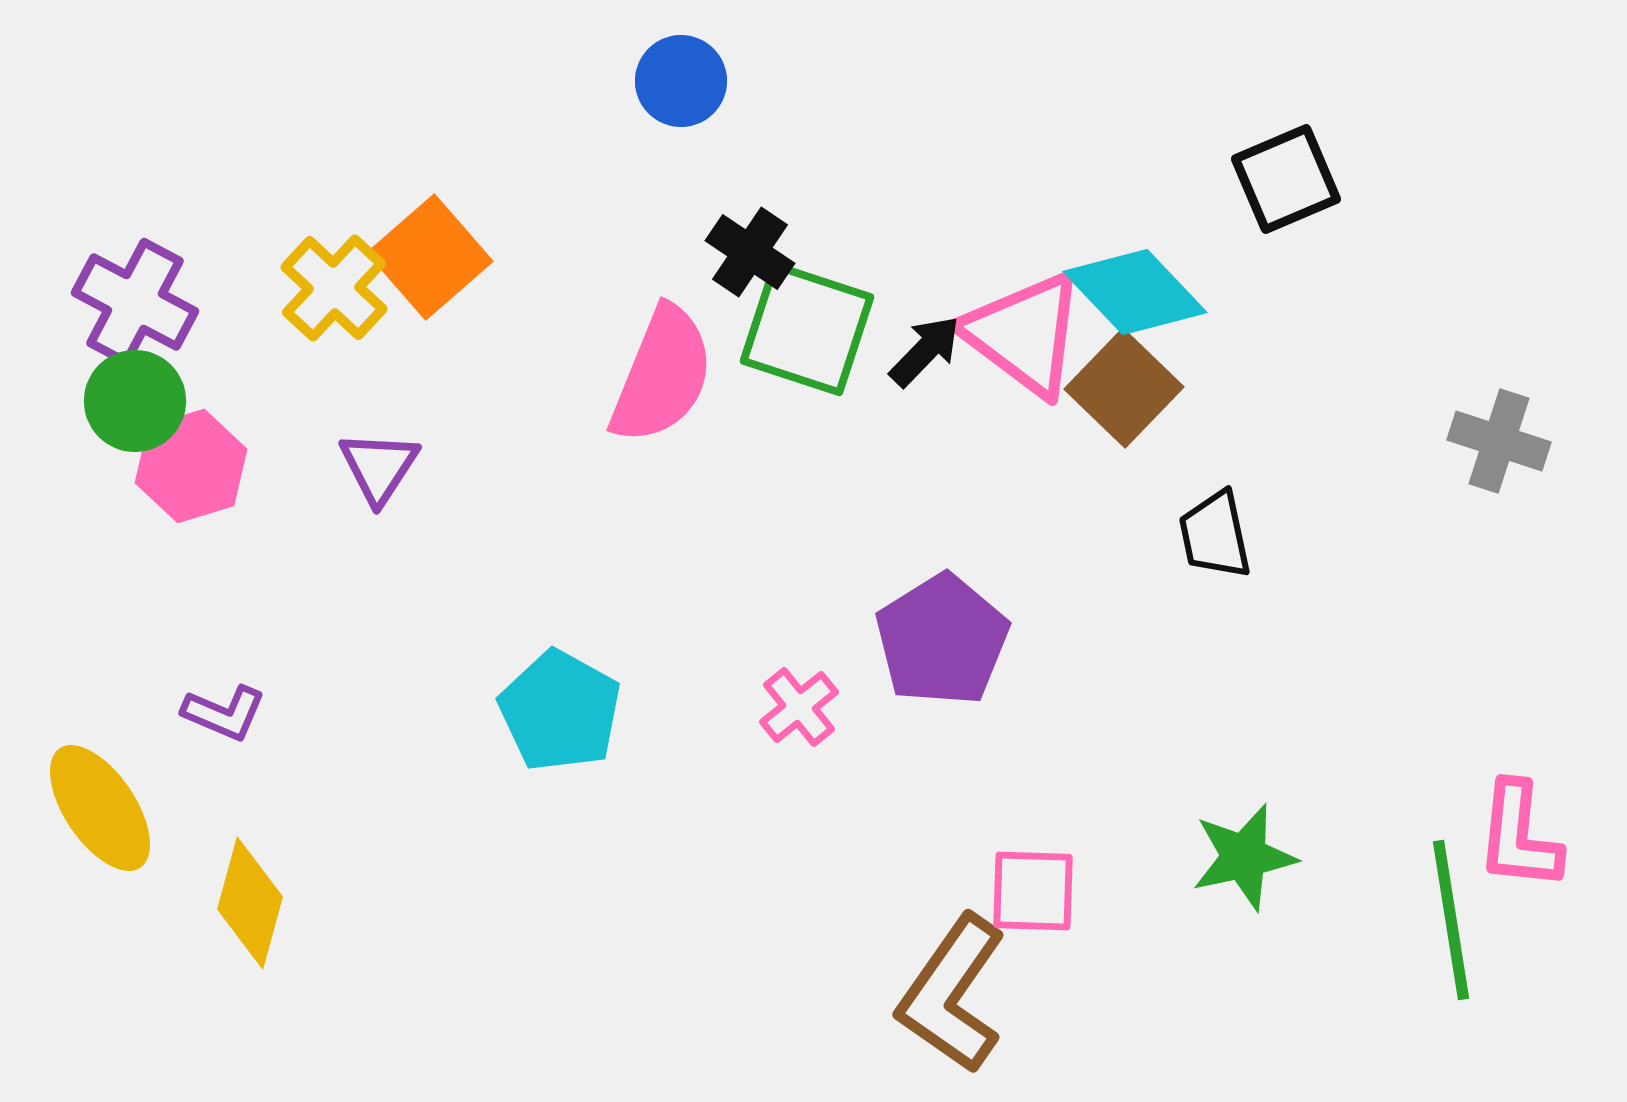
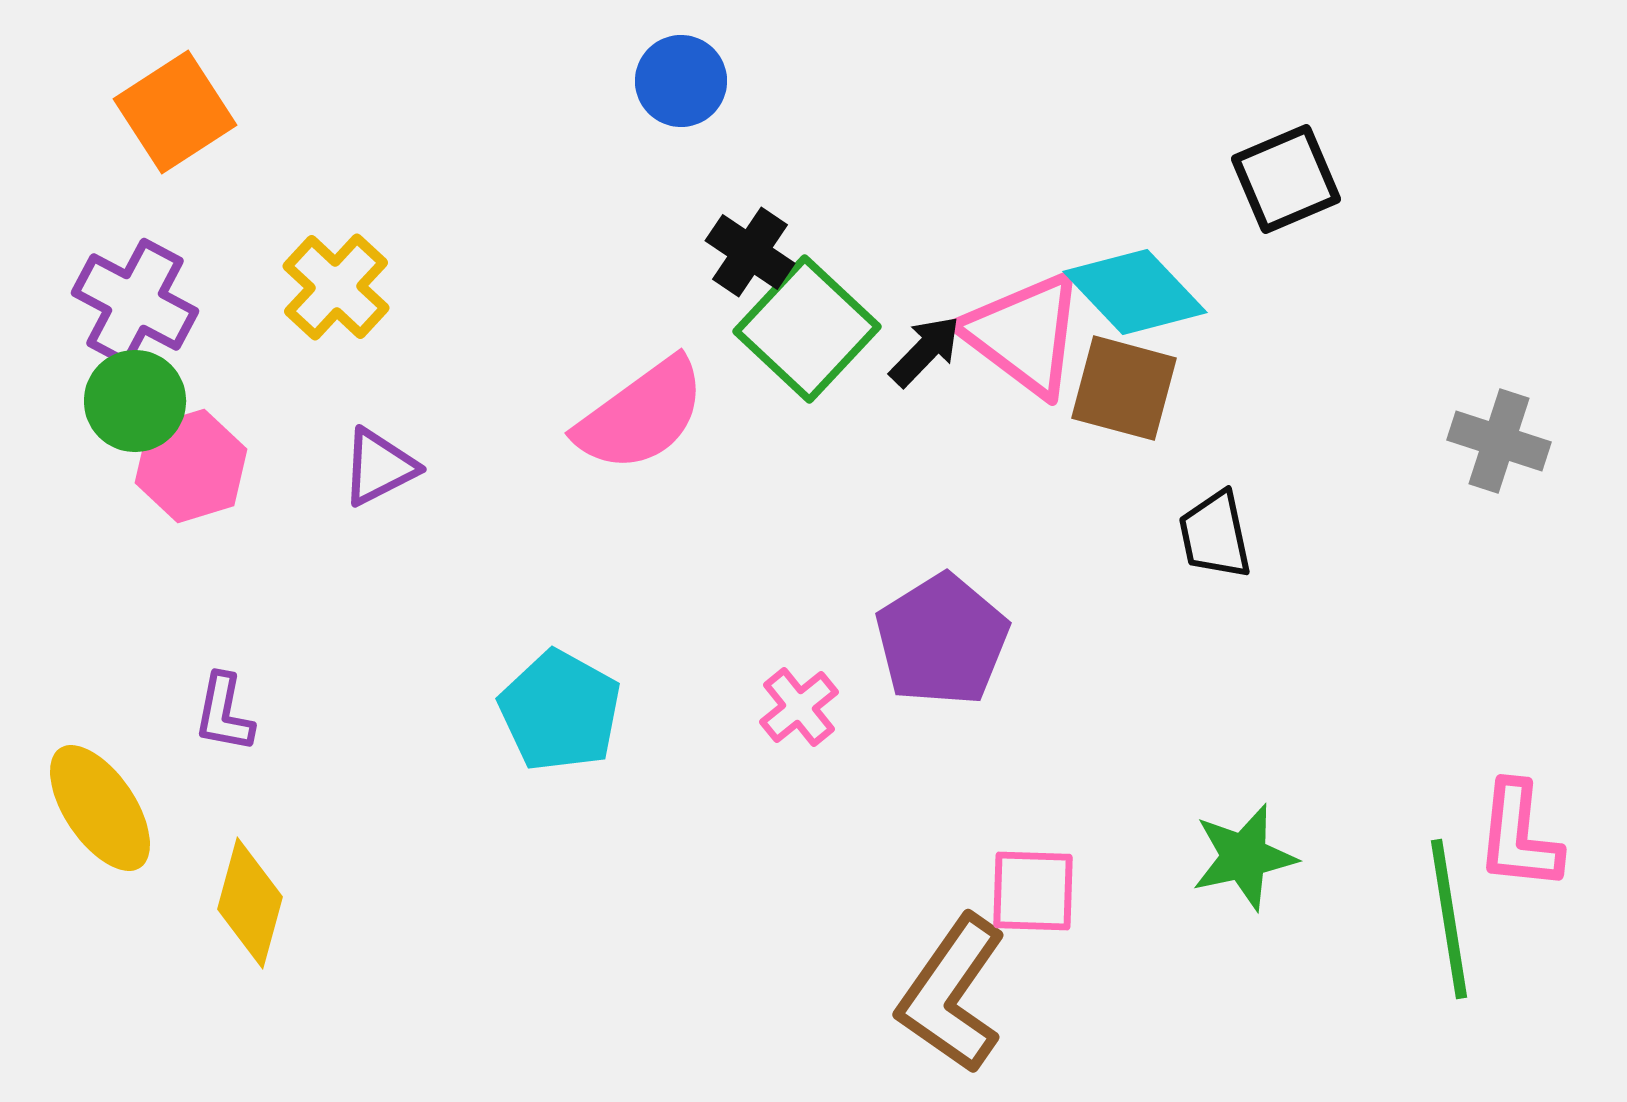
orange square: moved 255 px left, 145 px up; rotated 8 degrees clockwise
yellow cross: moved 2 px right, 1 px up
green square: rotated 25 degrees clockwise
pink semicircle: moved 21 px left, 40 px down; rotated 32 degrees clockwise
brown square: rotated 29 degrees counterclockwise
purple triangle: rotated 30 degrees clockwise
purple L-shape: rotated 78 degrees clockwise
green line: moved 2 px left, 1 px up
